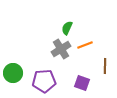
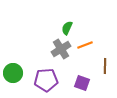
purple pentagon: moved 2 px right, 1 px up
